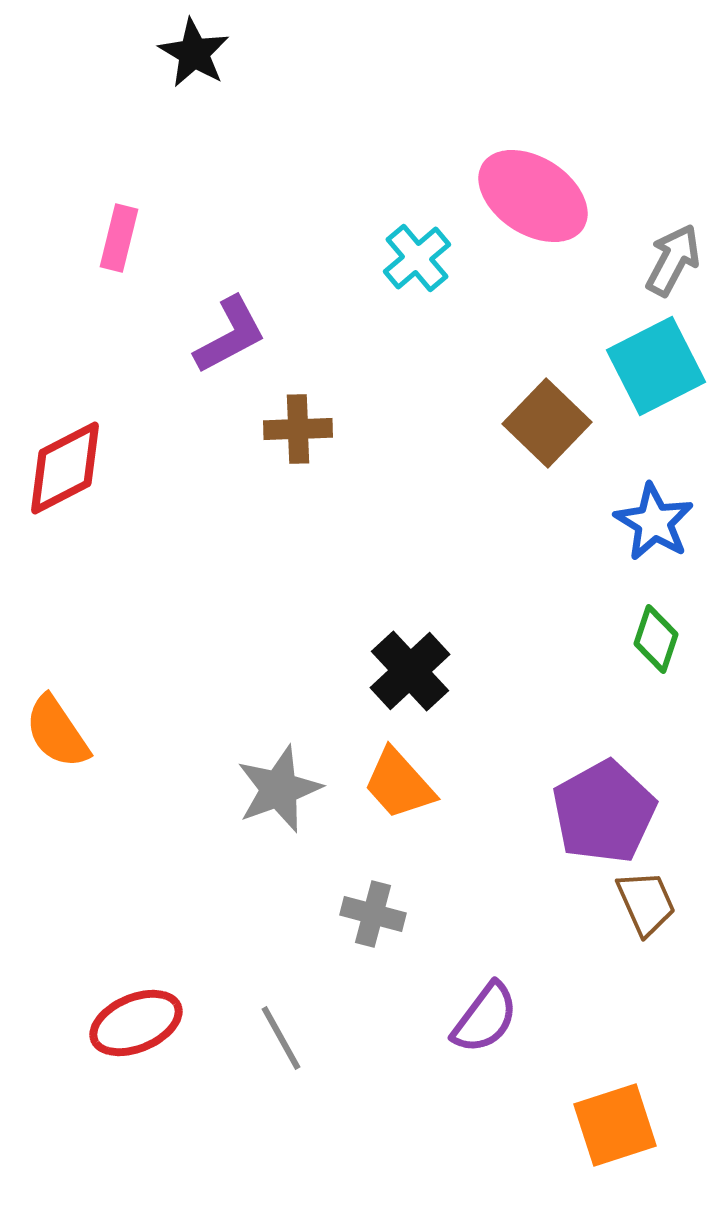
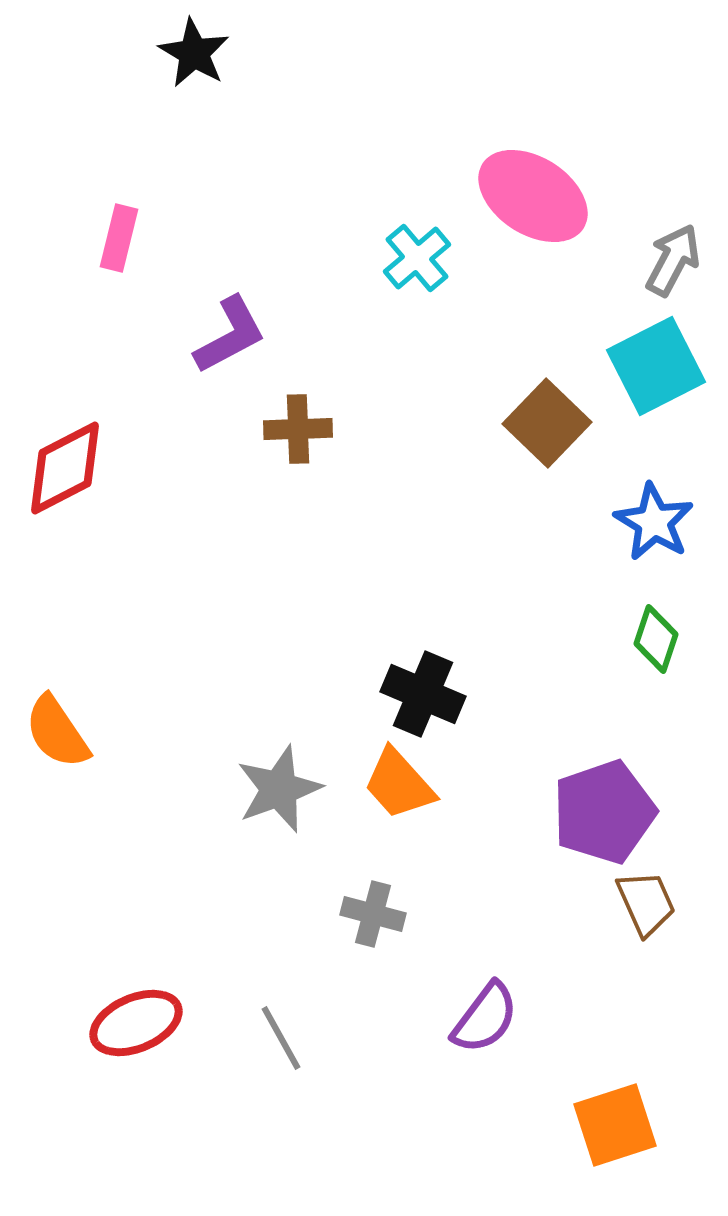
black cross: moved 13 px right, 23 px down; rotated 24 degrees counterclockwise
purple pentagon: rotated 10 degrees clockwise
